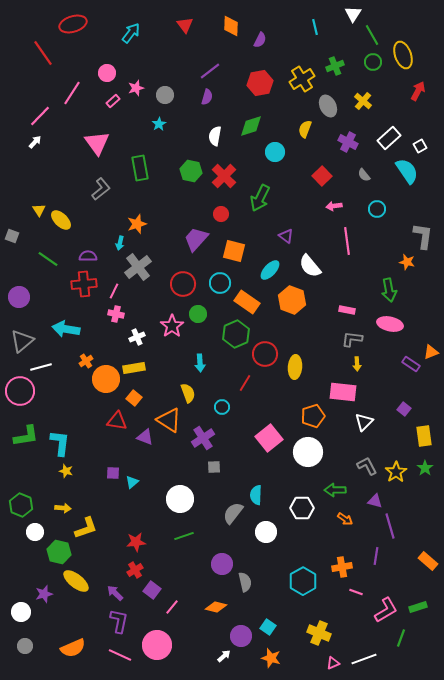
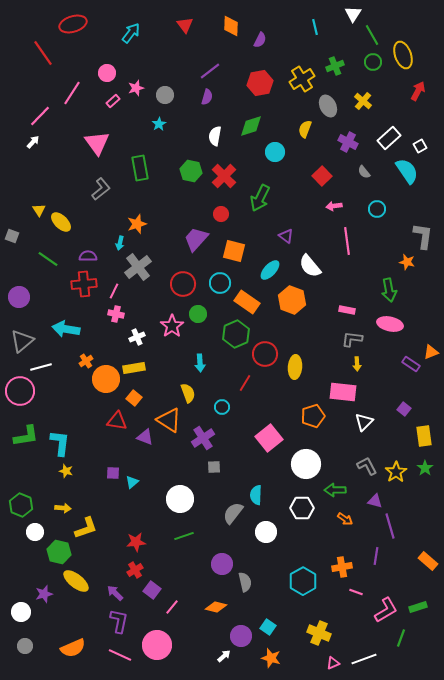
white arrow at (35, 142): moved 2 px left
gray semicircle at (364, 175): moved 3 px up
yellow ellipse at (61, 220): moved 2 px down
white circle at (308, 452): moved 2 px left, 12 px down
